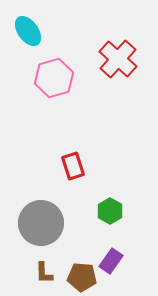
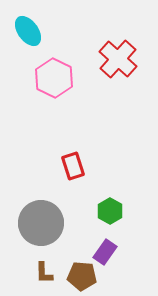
pink hexagon: rotated 18 degrees counterclockwise
purple rectangle: moved 6 px left, 9 px up
brown pentagon: moved 1 px up
